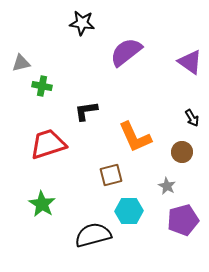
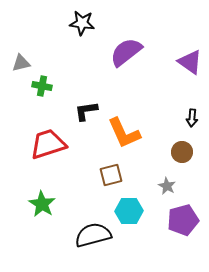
black arrow: rotated 36 degrees clockwise
orange L-shape: moved 11 px left, 4 px up
